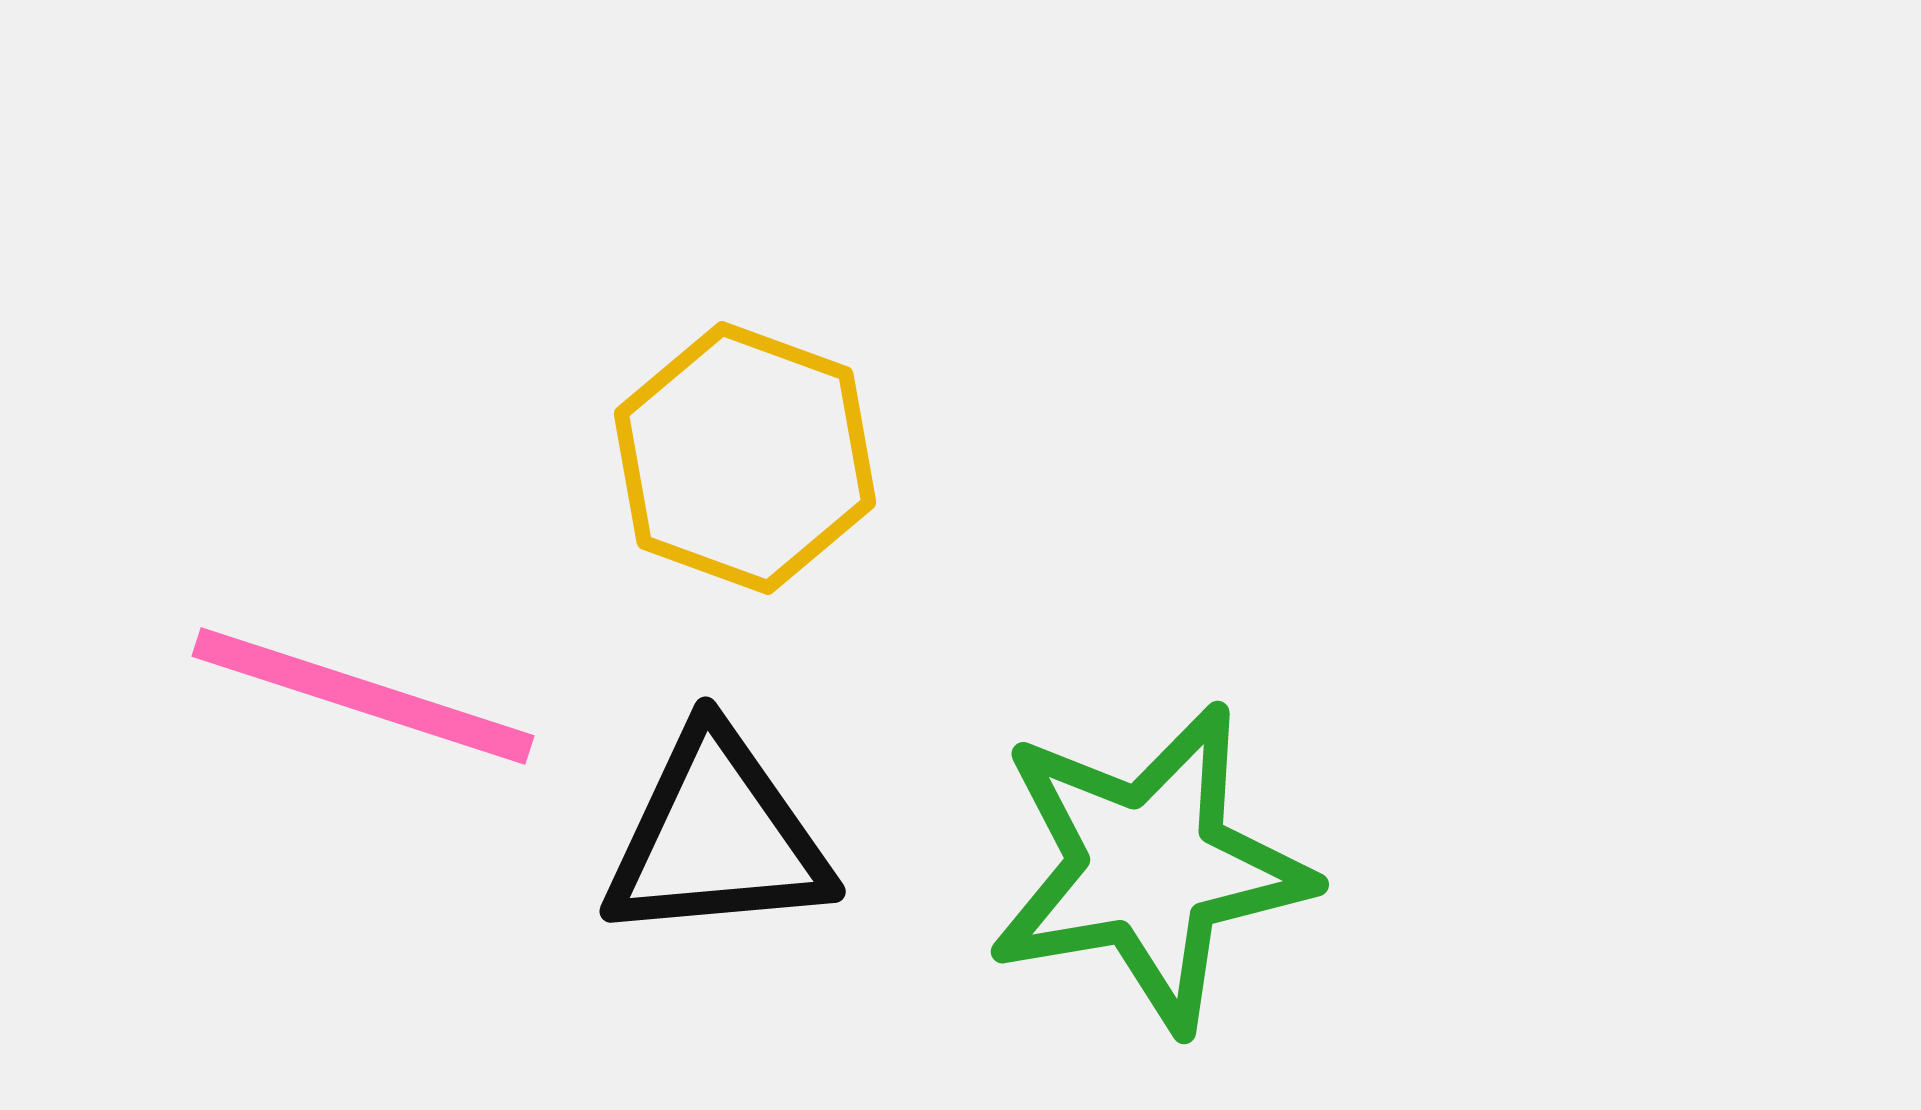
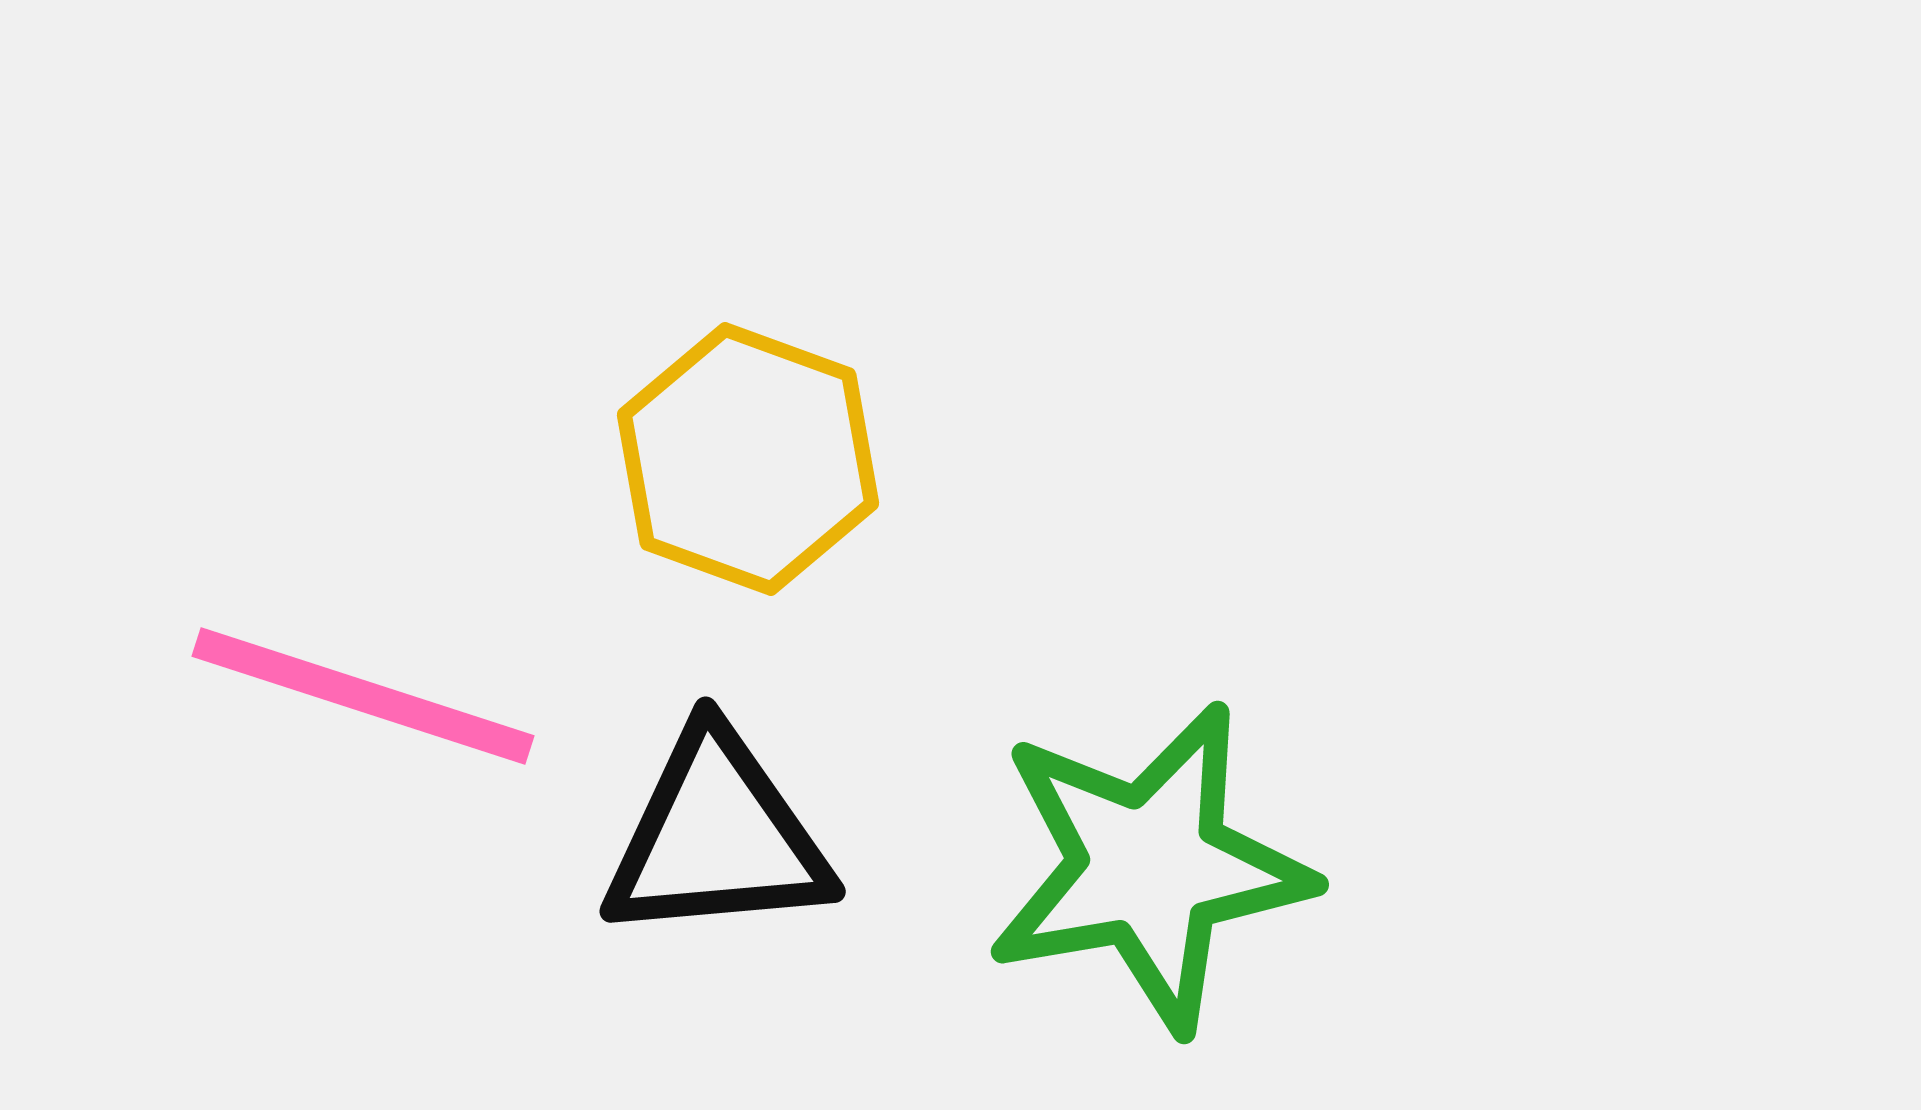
yellow hexagon: moved 3 px right, 1 px down
